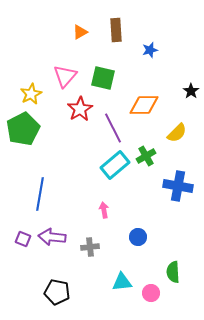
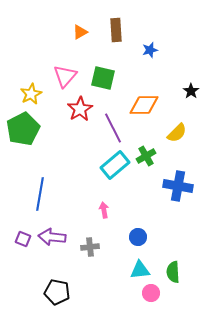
cyan triangle: moved 18 px right, 12 px up
